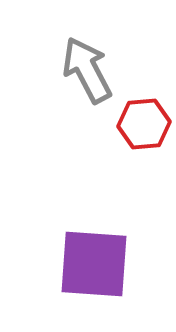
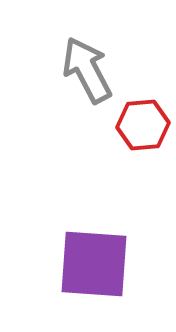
red hexagon: moved 1 px left, 1 px down
